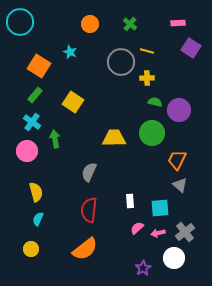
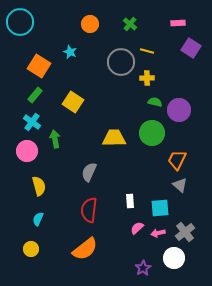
yellow semicircle: moved 3 px right, 6 px up
